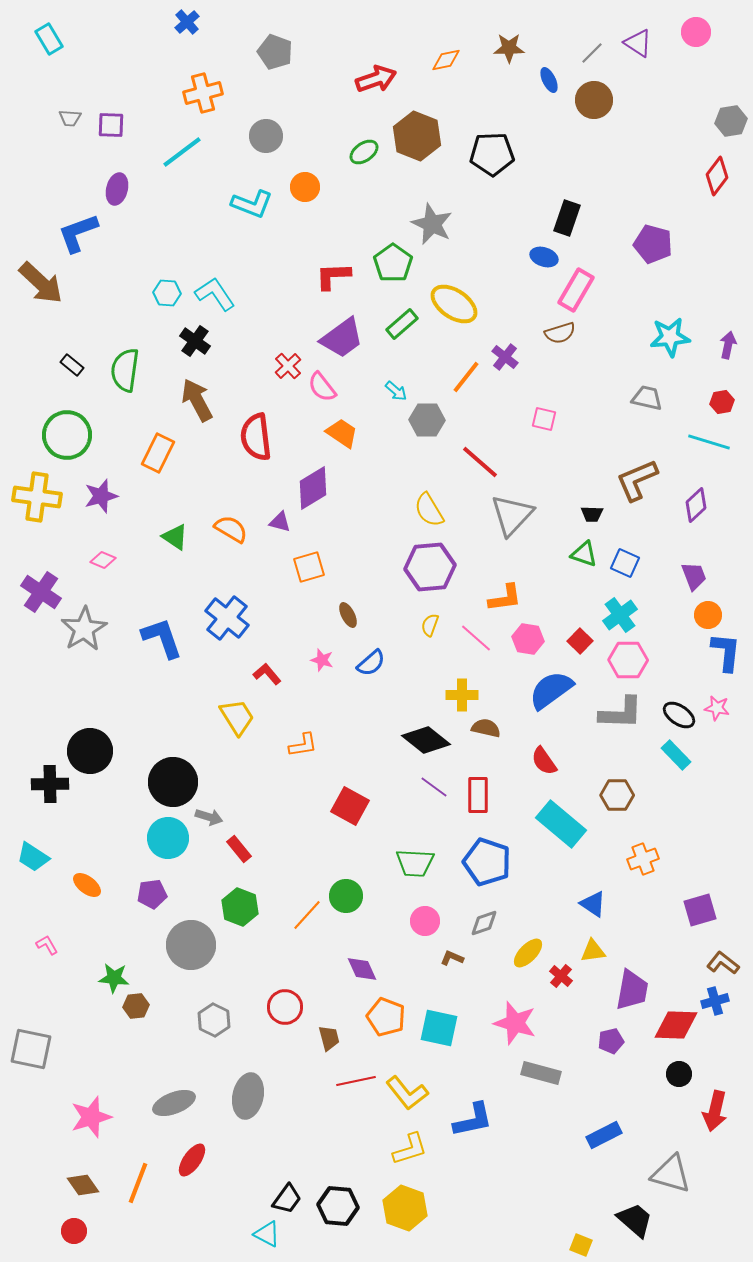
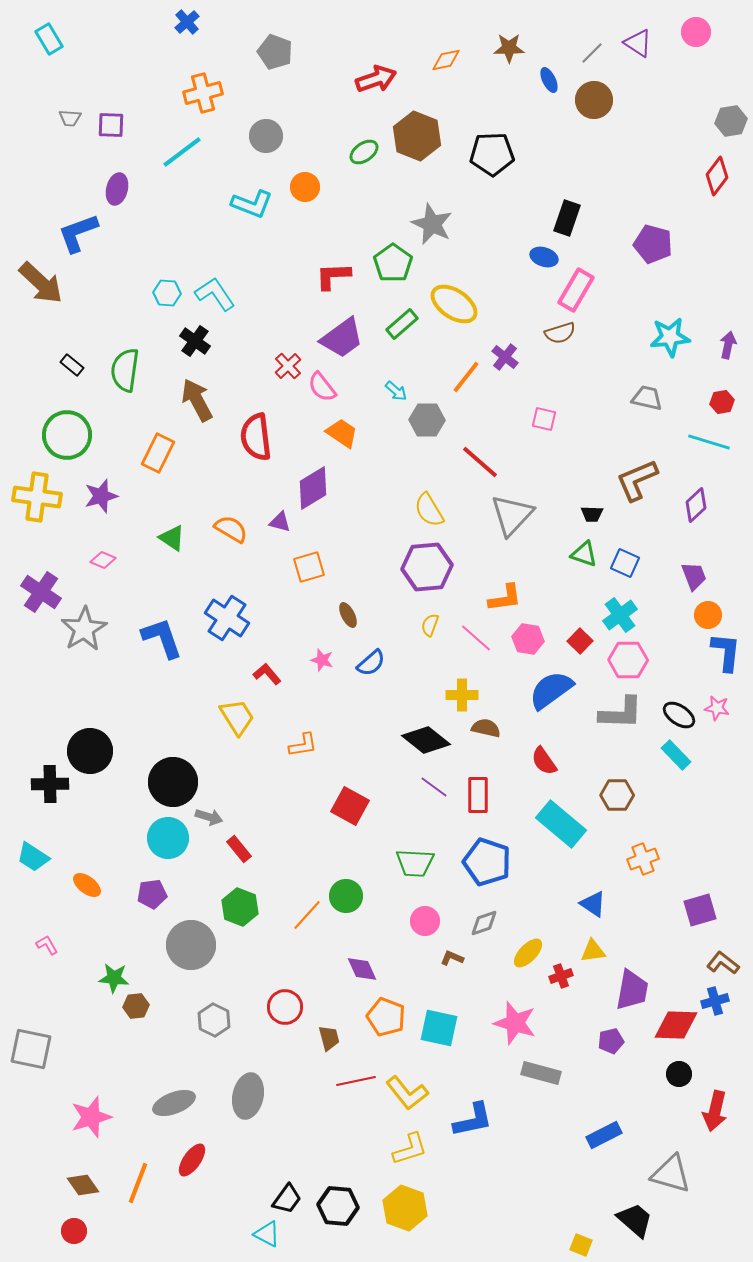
green triangle at (175, 537): moved 3 px left, 1 px down
purple hexagon at (430, 567): moved 3 px left
blue cross at (227, 618): rotated 6 degrees counterclockwise
red cross at (561, 976): rotated 30 degrees clockwise
